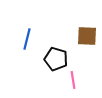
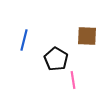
blue line: moved 3 px left, 1 px down
black pentagon: rotated 15 degrees clockwise
